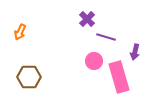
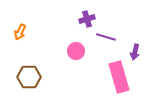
purple cross: rotated 28 degrees clockwise
pink circle: moved 18 px left, 10 px up
